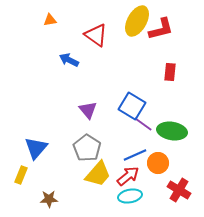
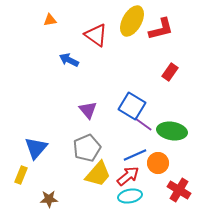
yellow ellipse: moved 5 px left
red rectangle: rotated 30 degrees clockwise
gray pentagon: rotated 16 degrees clockwise
